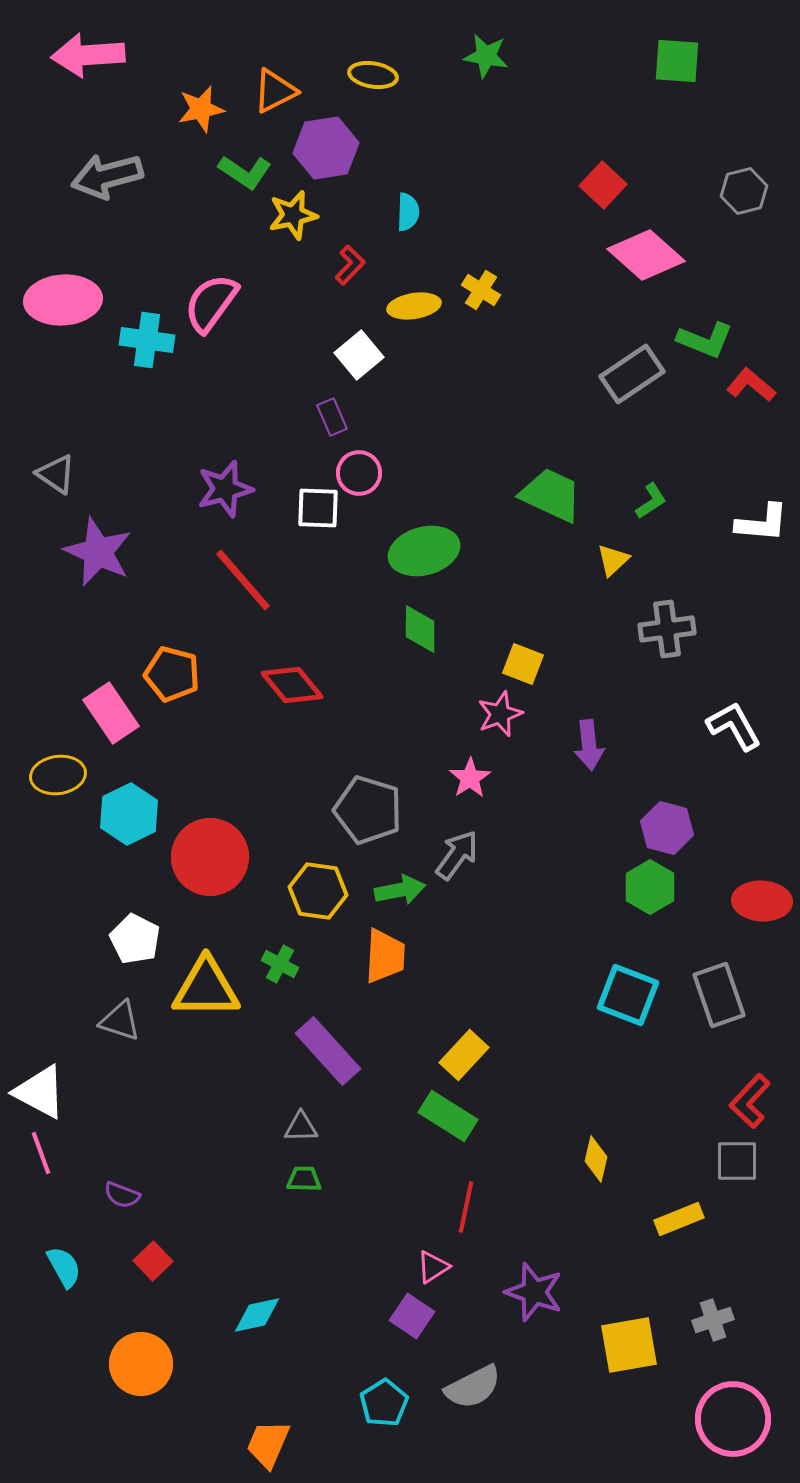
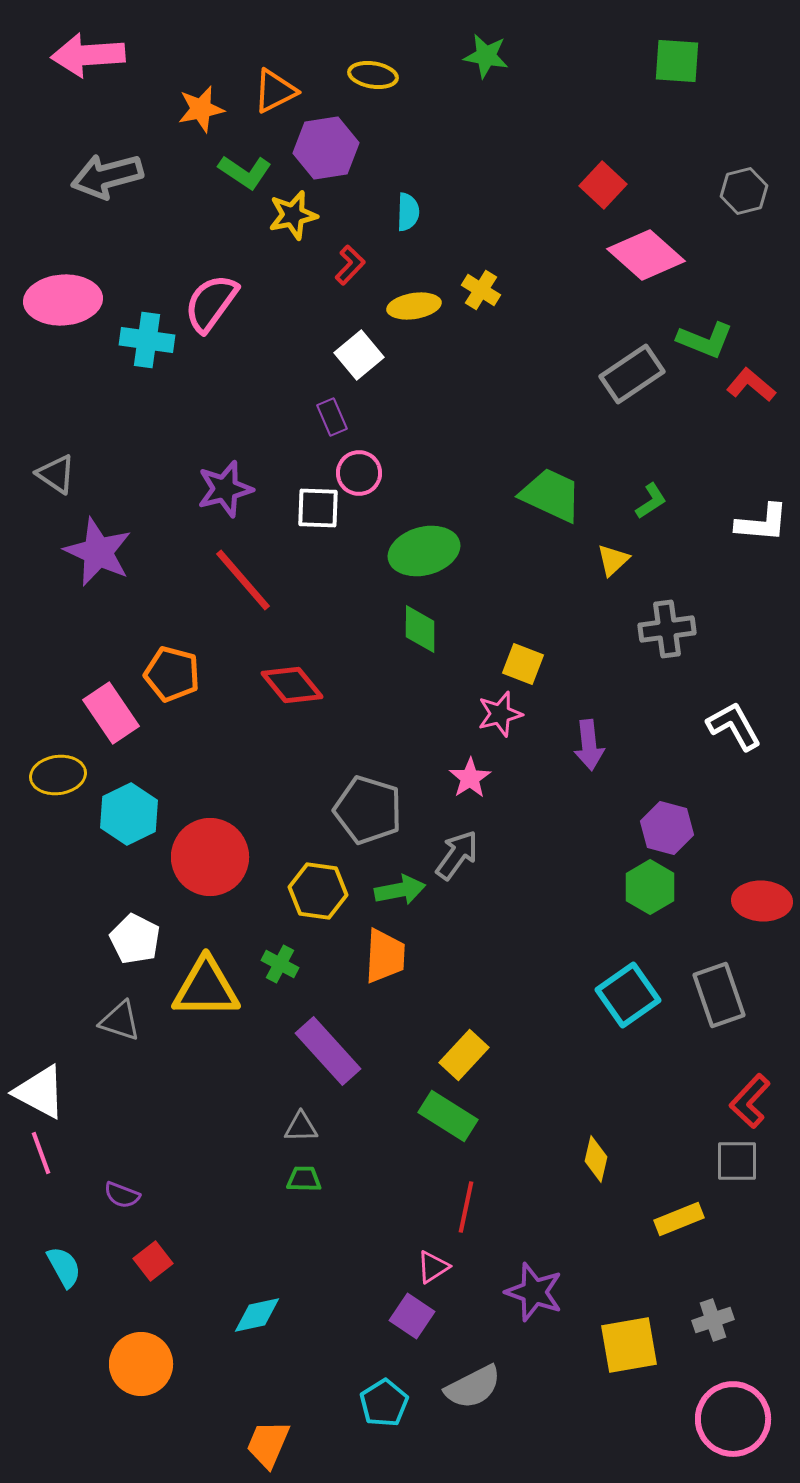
pink star at (500, 714): rotated 6 degrees clockwise
cyan square at (628, 995): rotated 34 degrees clockwise
red square at (153, 1261): rotated 6 degrees clockwise
